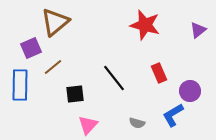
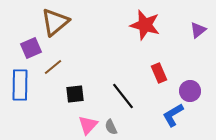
black line: moved 9 px right, 18 px down
gray semicircle: moved 26 px left, 4 px down; rotated 49 degrees clockwise
